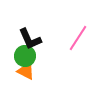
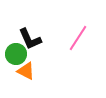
green circle: moved 9 px left, 2 px up
